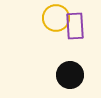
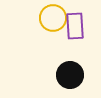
yellow circle: moved 3 px left
